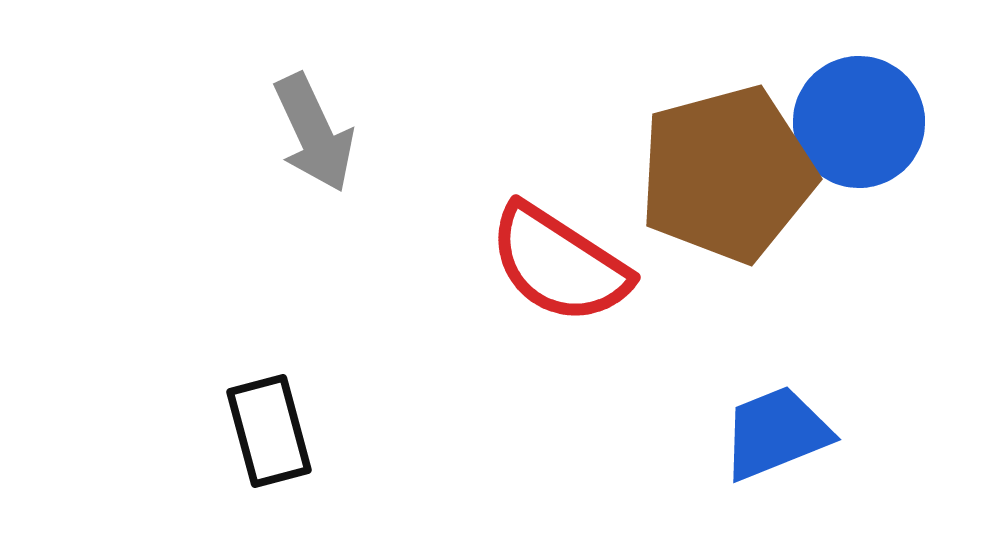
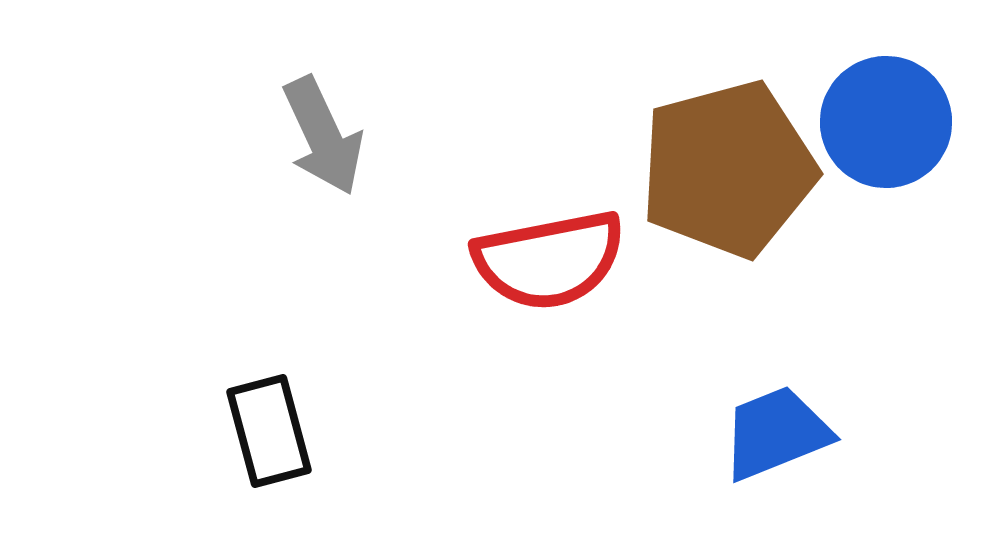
blue circle: moved 27 px right
gray arrow: moved 9 px right, 3 px down
brown pentagon: moved 1 px right, 5 px up
red semicircle: moved 10 px left, 4 px up; rotated 44 degrees counterclockwise
